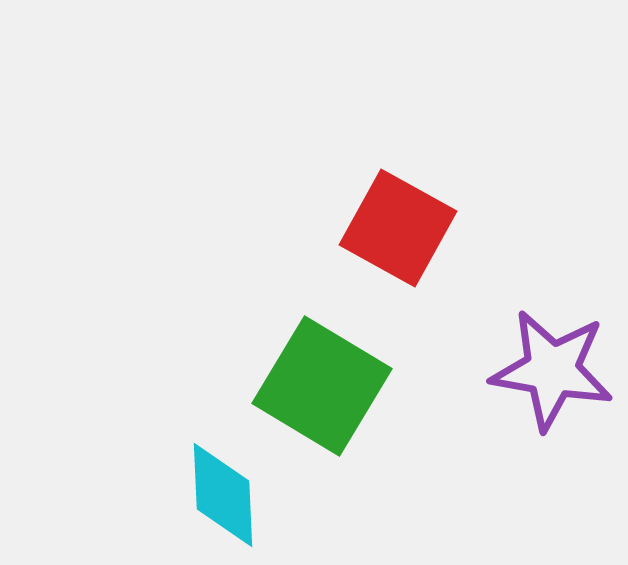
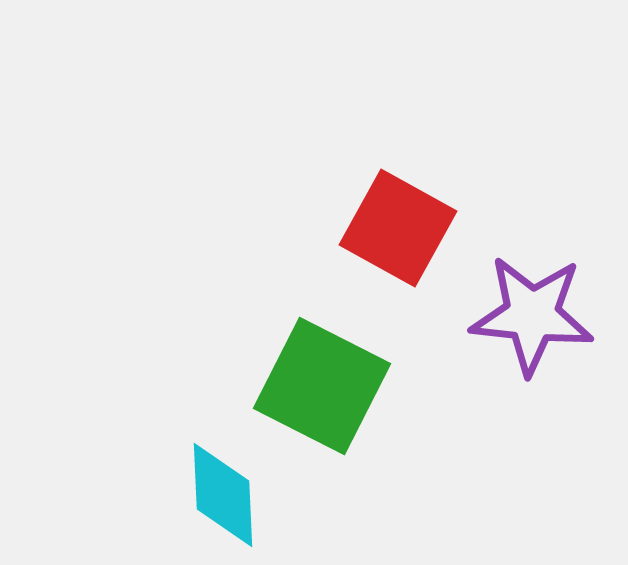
purple star: moved 20 px left, 55 px up; rotated 4 degrees counterclockwise
green square: rotated 4 degrees counterclockwise
